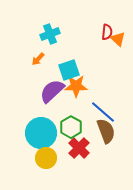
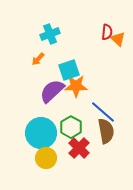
brown semicircle: rotated 10 degrees clockwise
